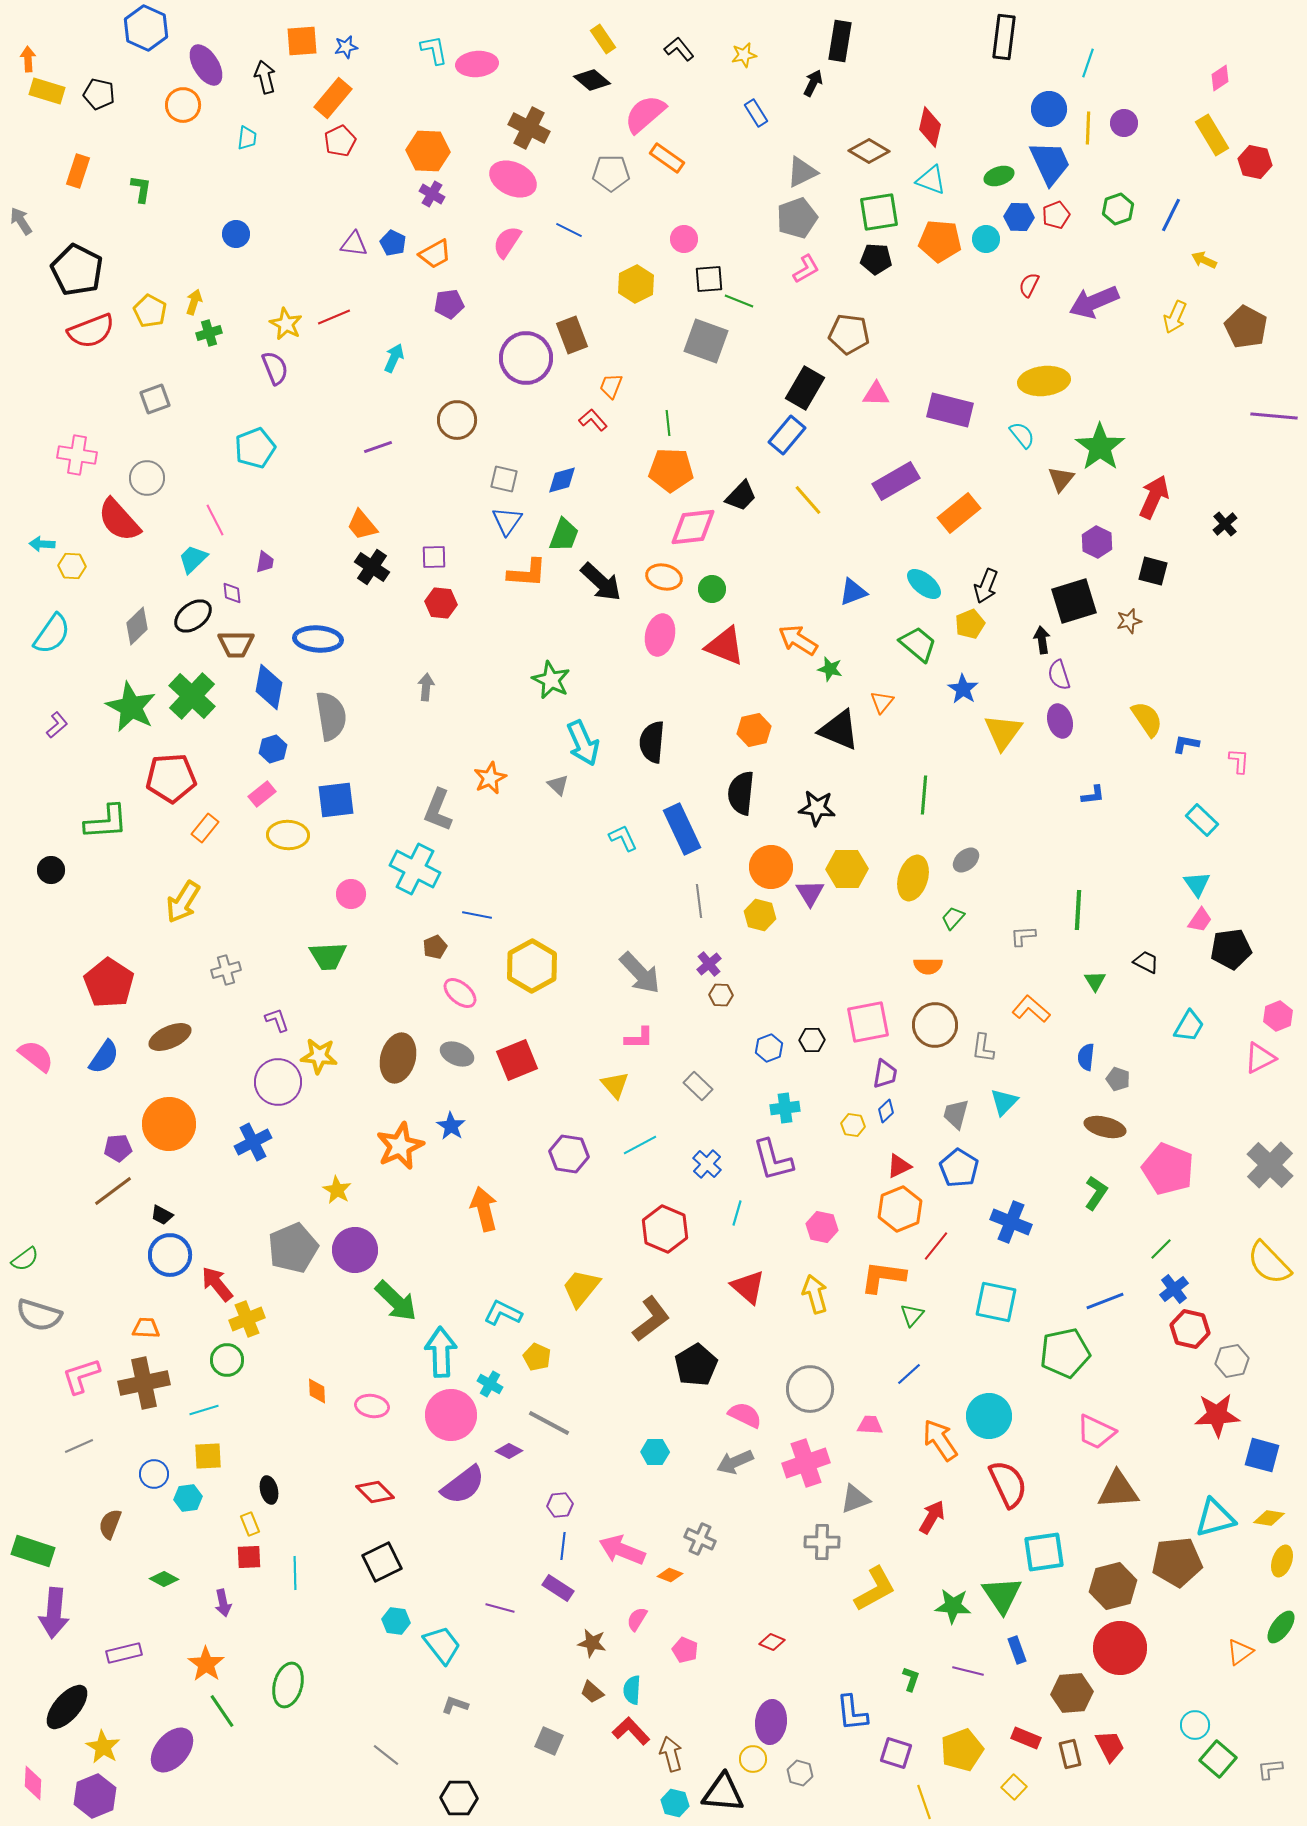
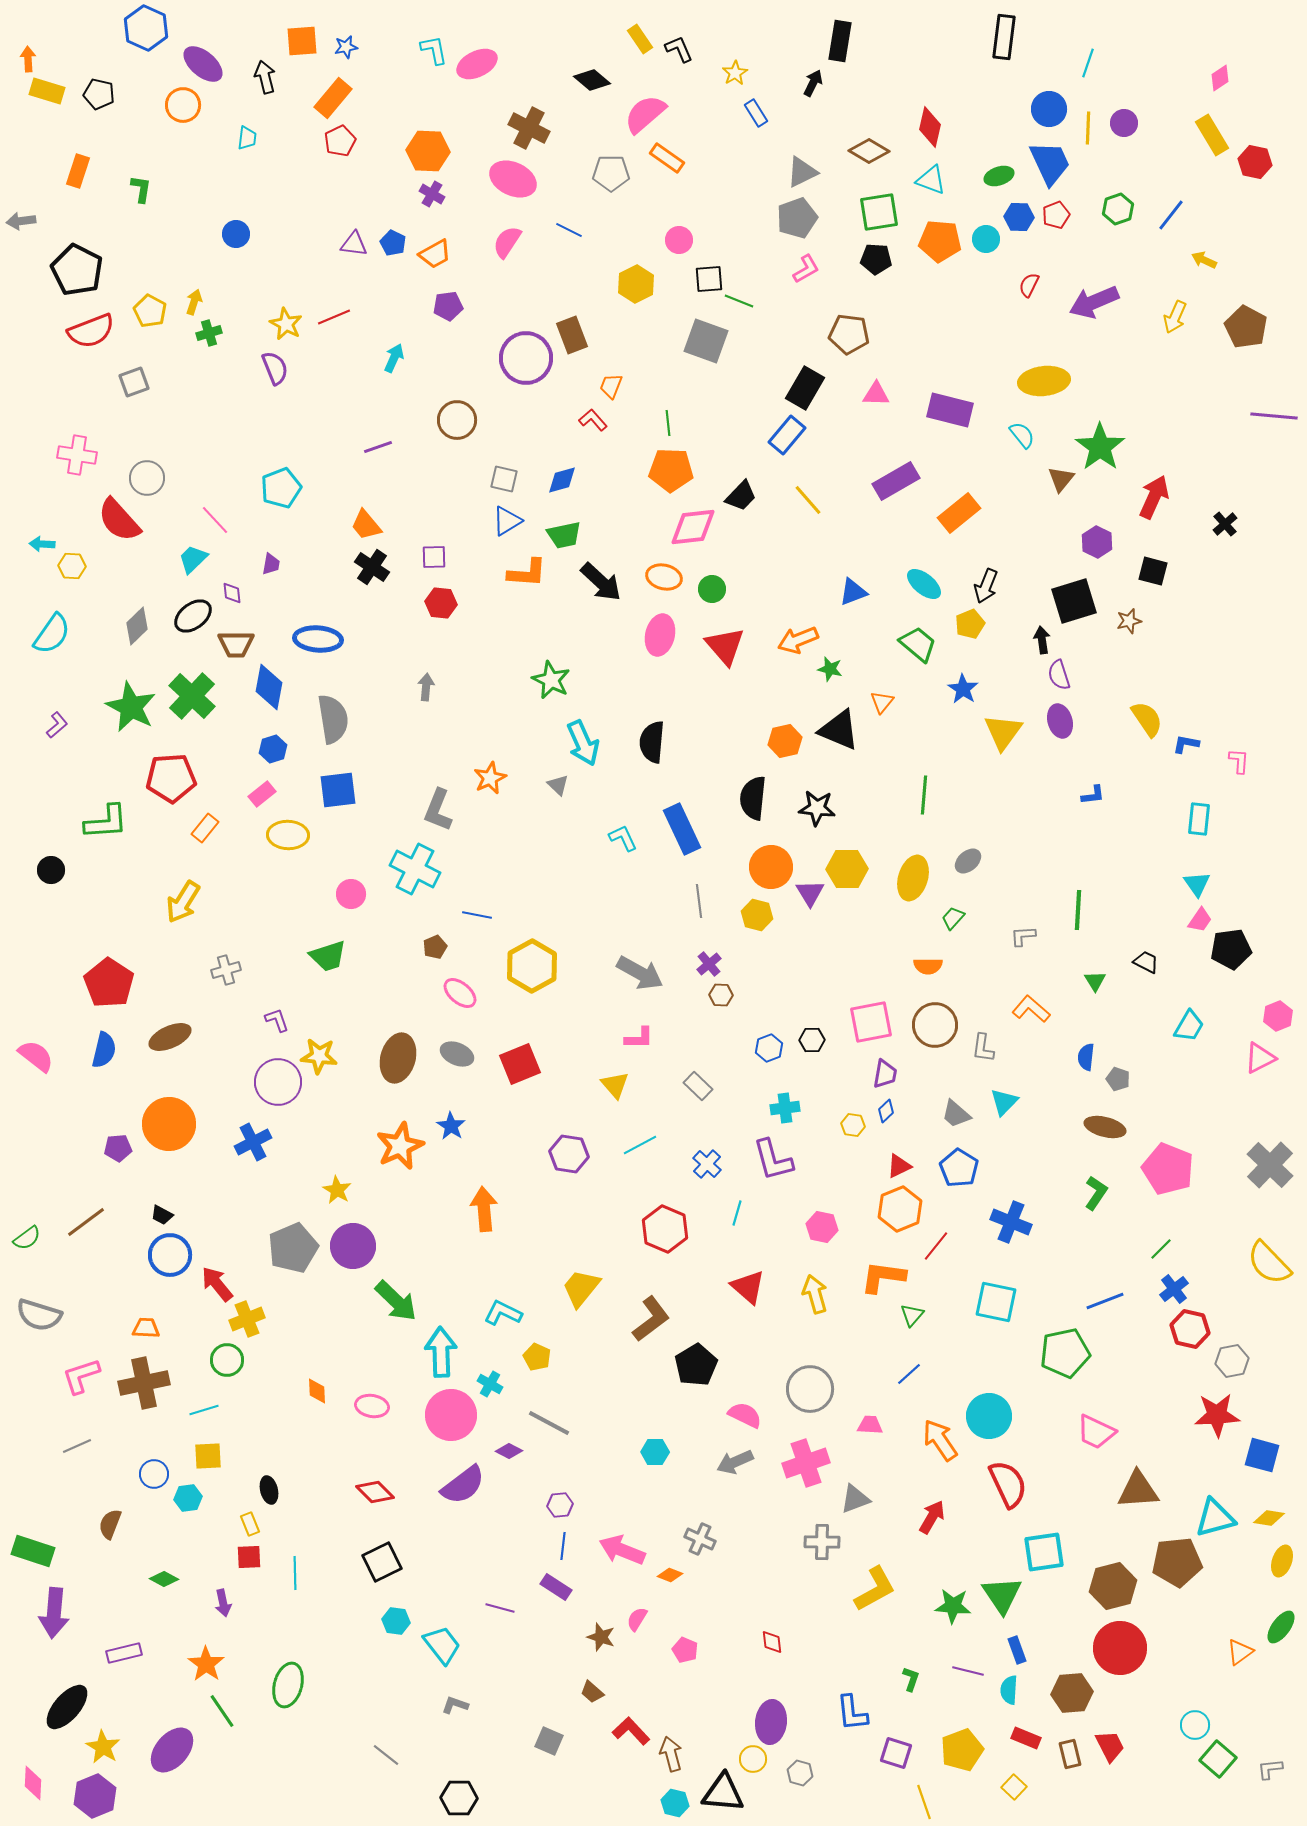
yellow rectangle at (603, 39): moved 37 px right
black L-shape at (679, 49): rotated 16 degrees clockwise
yellow star at (744, 55): moved 9 px left, 18 px down; rotated 20 degrees counterclockwise
pink ellipse at (477, 64): rotated 21 degrees counterclockwise
purple ellipse at (206, 65): moved 3 px left, 1 px up; rotated 18 degrees counterclockwise
blue line at (1171, 215): rotated 12 degrees clockwise
gray arrow at (21, 221): rotated 64 degrees counterclockwise
pink circle at (684, 239): moved 5 px left, 1 px down
purple pentagon at (449, 304): moved 1 px left, 2 px down
gray square at (155, 399): moved 21 px left, 17 px up
cyan pentagon at (255, 448): moved 26 px right, 40 px down
pink line at (215, 520): rotated 16 degrees counterclockwise
blue triangle at (507, 521): rotated 24 degrees clockwise
orange trapezoid at (362, 525): moved 4 px right
green trapezoid at (564, 535): rotated 57 degrees clockwise
purple trapezoid at (265, 562): moved 6 px right, 2 px down
orange arrow at (798, 640): rotated 54 degrees counterclockwise
red triangle at (725, 646): rotated 27 degrees clockwise
gray semicircle at (331, 716): moved 2 px right, 3 px down
orange hexagon at (754, 730): moved 31 px right, 11 px down
black semicircle at (741, 793): moved 12 px right, 5 px down
blue square at (336, 800): moved 2 px right, 10 px up
cyan rectangle at (1202, 820): moved 3 px left, 1 px up; rotated 52 degrees clockwise
gray ellipse at (966, 860): moved 2 px right, 1 px down
yellow hexagon at (760, 915): moved 3 px left
green trapezoid at (328, 956): rotated 15 degrees counterclockwise
gray arrow at (640, 973): rotated 18 degrees counterclockwise
pink square at (868, 1022): moved 3 px right
blue semicircle at (104, 1057): moved 7 px up; rotated 21 degrees counterclockwise
red square at (517, 1060): moved 3 px right, 4 px down
gray trapezoid at (956, 1114): rotated 64 degrees counterclockwise
brown line at (113, 1191): moved 27 px left, 31 px down
orange arrow at (484, 1209): rotated 9 degrees clockwise
purple circle at (355, 1250): moved 2 px left, 4 px up
green semicircle at (25, 1259): moved 2 px right, 21 px up
gray line at (79, 1446): moved 2 px left
brown triangle at (1118, 1490): moved 20 px right
purple rectangle at (558, 1588): moved 2 px left, 1 px up
red diamond at (772, 1642): rotated 60 degrees clockwise
brown star at (592, 1643): moved 9 px right, 6 px up; rotated 8 degrees clockwise
cyan semicircle at (632, 1690): moved 377 px right
